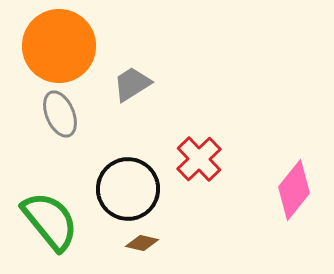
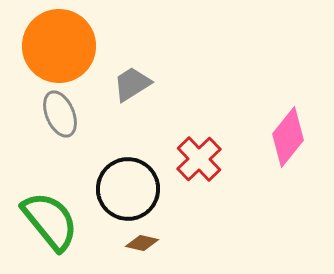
pink diamond: moved 6 px left, 53 px up
